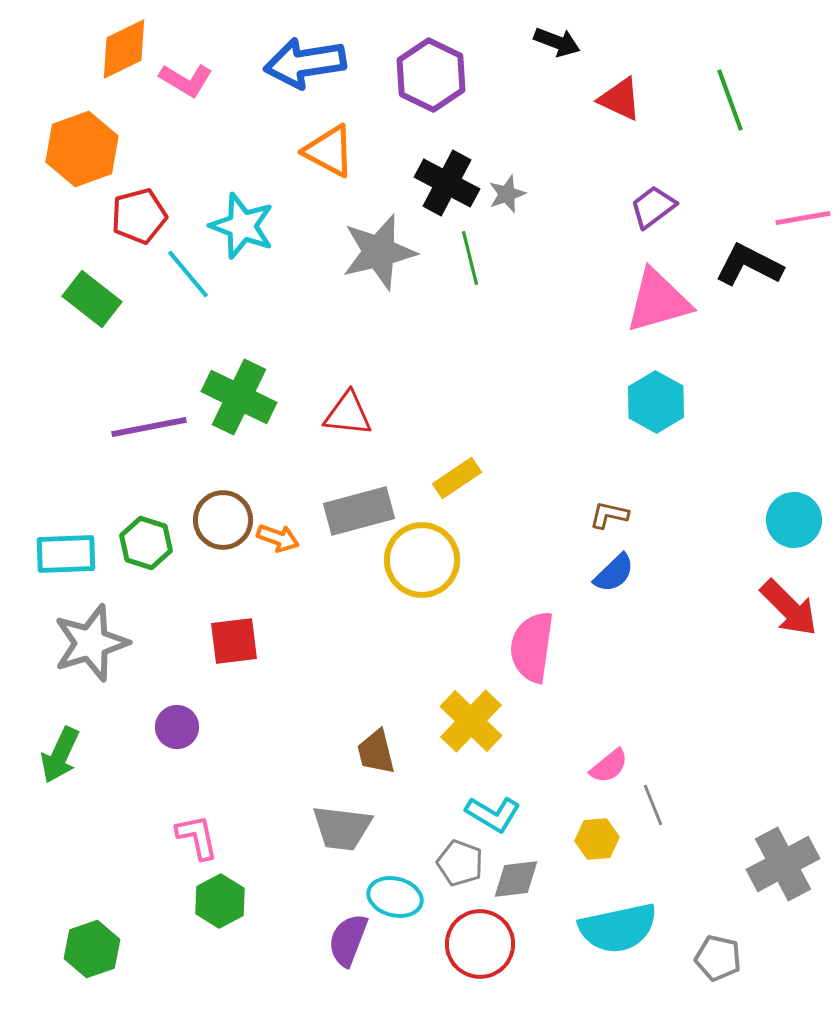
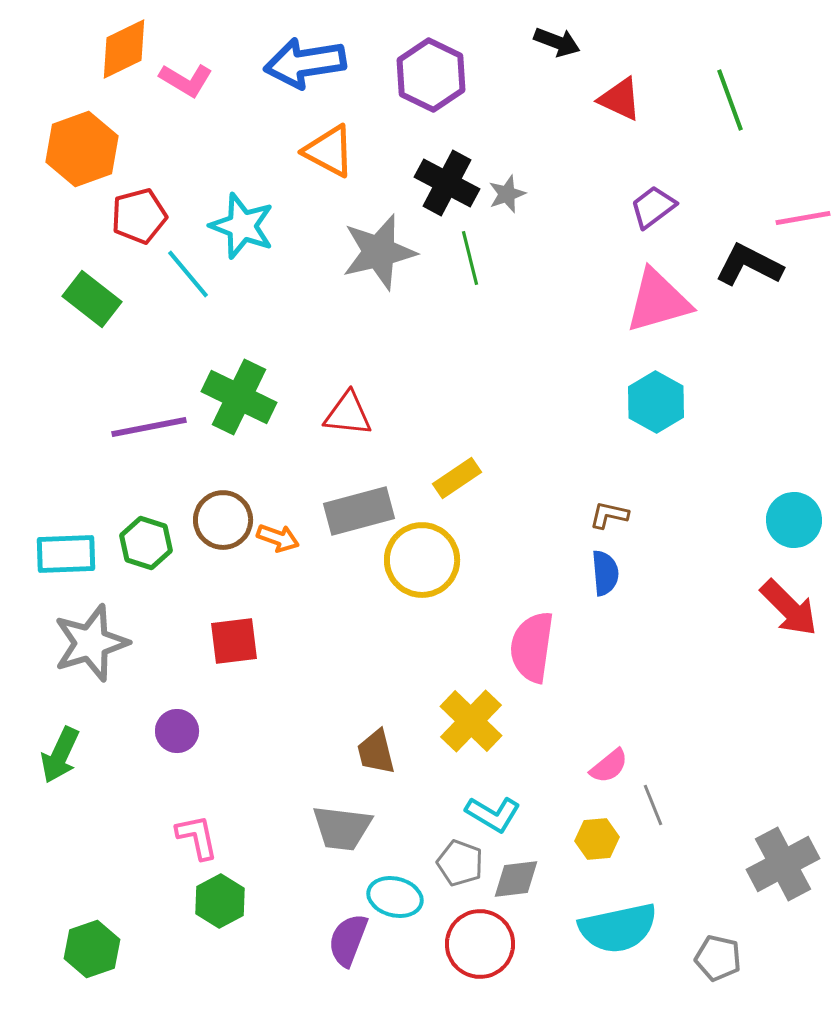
blue semicircle at (614, 573): moved 9 px left; rotated 51 degrees counterclockwise
purple circle at (177, 727): moved 4 px down
